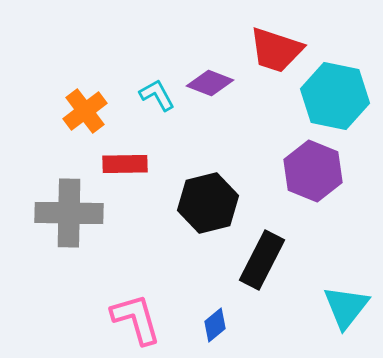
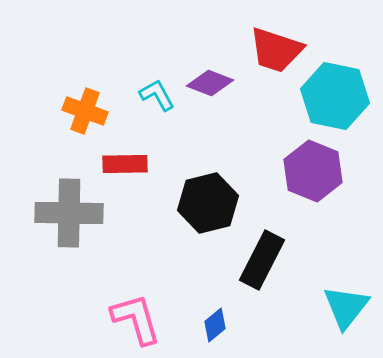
orange cross: rotated 33 degrees counterclockwise
